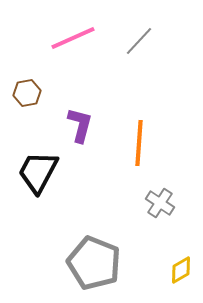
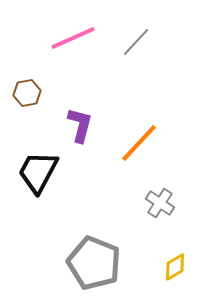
gray line: moved 3 px left, 1 px down
orange line: rotated 39 degrees clockwise
yellow diamond: moved 6 px left, 3 px up
